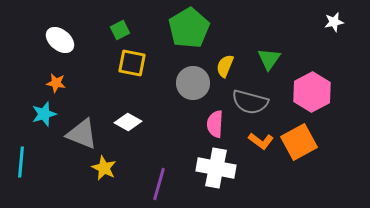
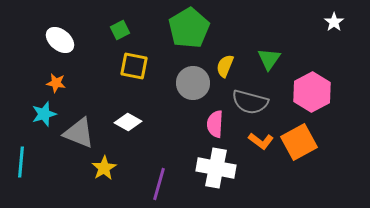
white star: rotated 24 degrees counterclockwise
yellow square: moved 2 px right, 3 px down
gray triangle: moved 3 px left, 1 px up
yellow star: rotated 15 degrees clockwise
